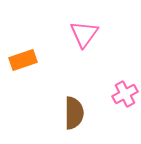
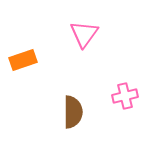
pink cross: moved 2 px down; rotated 15 degrees clockwise
brown semicircle: moved 1 px left, 1 px up
